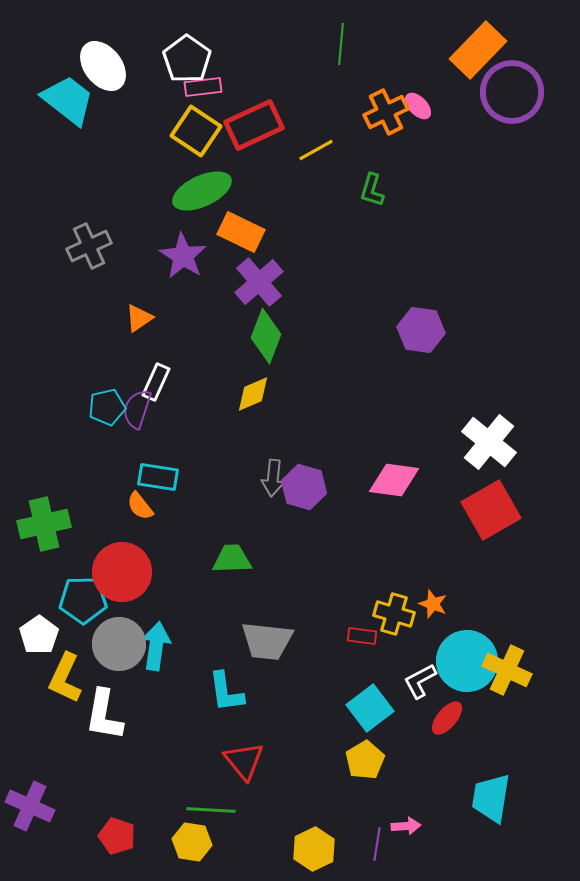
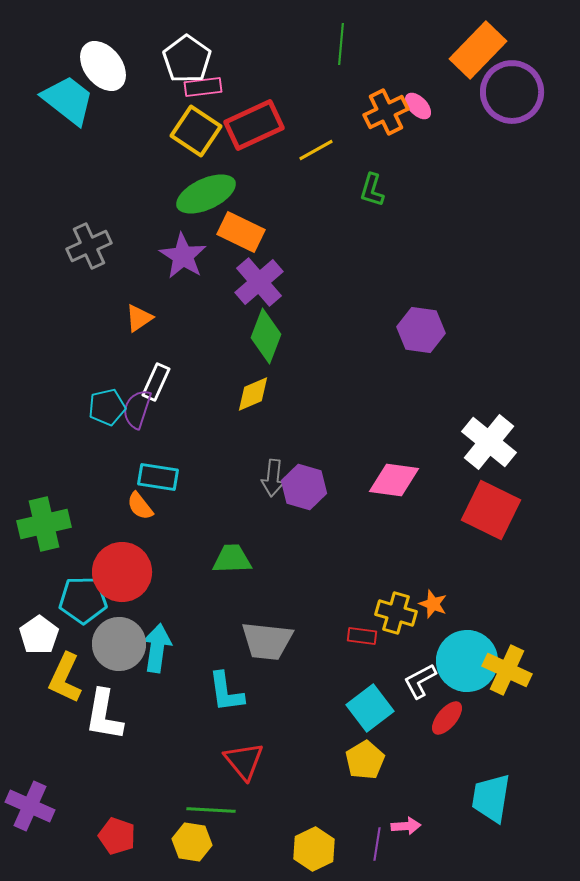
green ellipse at (202, 191): moved 4 px right, 3 px down
red square at (491, 510): rotated 34 degrees counterclockwise
yellow cross at (394, 614): moved 2 px right, 1 px up
cyan arrow at (156, 646): moved 1 px right, 2 px down
